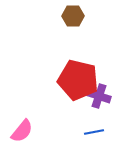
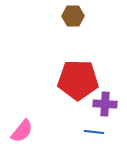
red pentagon: rotated 12 degrees counterclockwise
purple cross: moved 6 px right, 8 px down; rotated 15 degrees counterclockwise
blue line: rotated 18 degrees clockwise
